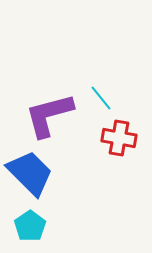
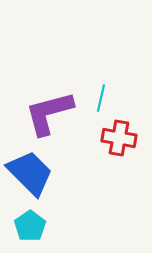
cyan line: rotated 52 degrees clockwise
purple L-shape: moved 2 px up
